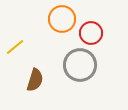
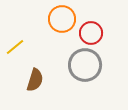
gray circle: moved 5 px right
